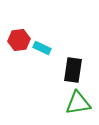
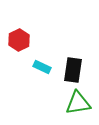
red hexagon: rotated 20 degrees counterclockwise
cyan rectangle: moved 19 px down
